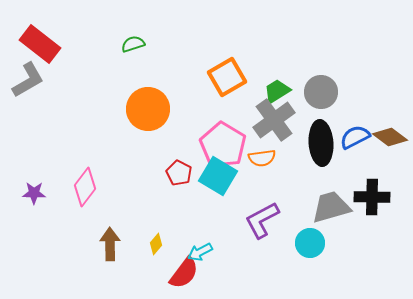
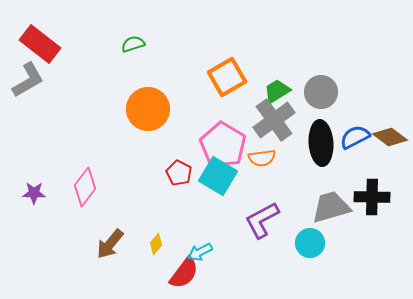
brown arrow: rotated 140 degrees counterclockwise
